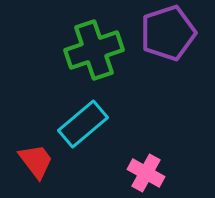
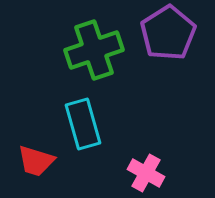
purple pentagon: rotated 14 degrees counterclockwise
cyan rectangle: rotated 66 degrees counterclockwise
red trapezoid: rotated 144 degrees clockwise
